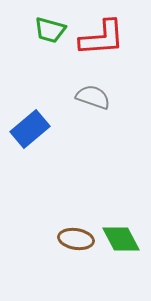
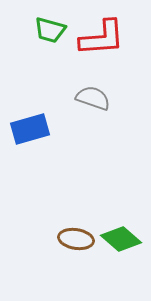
gray semicircle: moved 1 px down
blue rectangle: rotated 24 degrees clockwise
green diamond: rotated 21 degrees counterclockwise
